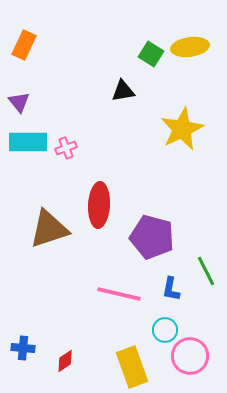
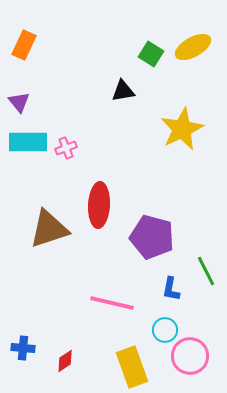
yellow ellipse: moved 3 px right; rotated 21 degrees counterclockwise
pink line: moved 7 px left, 9 px down
